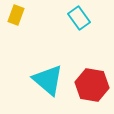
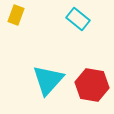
cyan rectangle: moved 1 px left, 1 px down; rotated 15 degrees counterclockwise
cyan triangle: rotated 32 degrees clockwise
